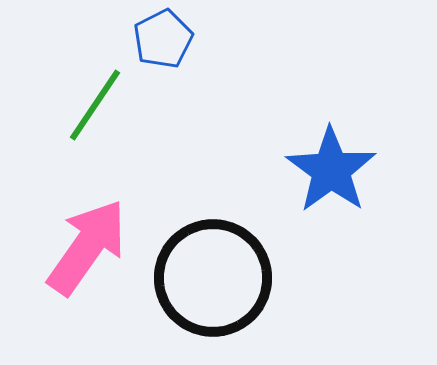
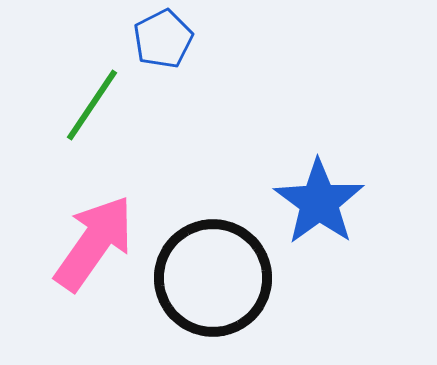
green line: moved 3 px left
blue star: moved 12 px left, 32 px down
pink arrow: moved 7 px right, 4 px up
